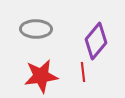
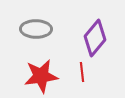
purple diamond: moved 1 px left, 3 px up
red line: moved 1 px left
